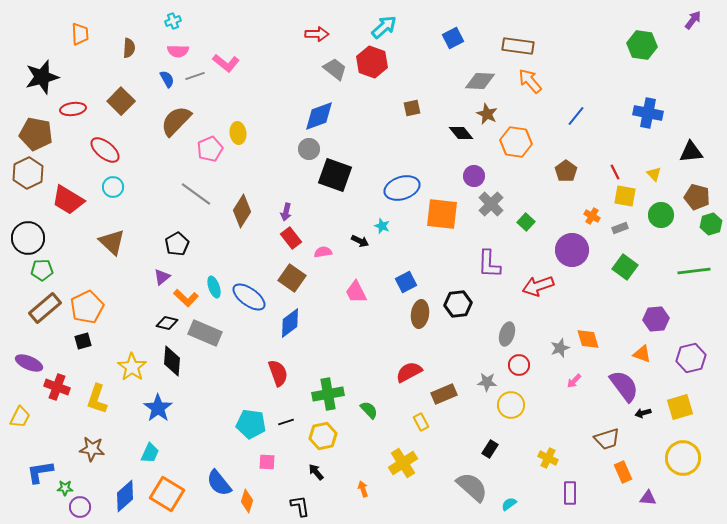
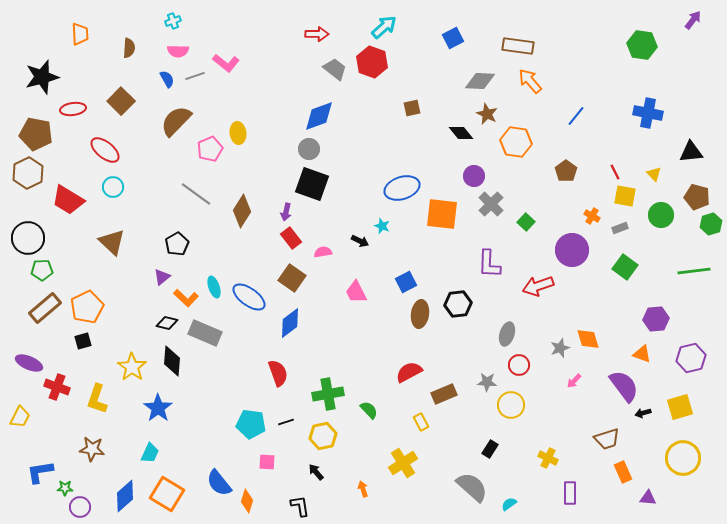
black square at (335, 175): moved 23 px left, 9 px down
